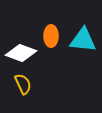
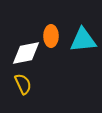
cyan triangle: rotated 12 degrees counterclockwise
white diamond: moved 5 px right; rotated 32 degrees counterclockwise
